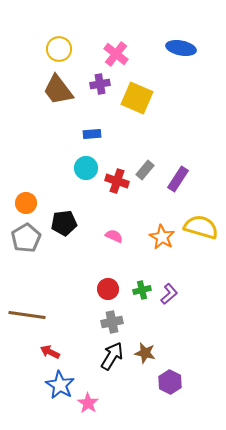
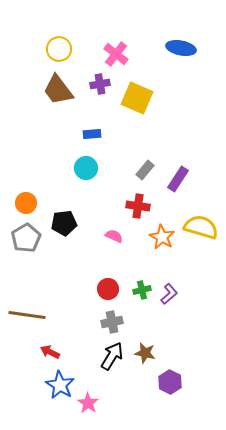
red cross: moved 21 px right, 25 px down; rotated 10 degrees counterclockwise
